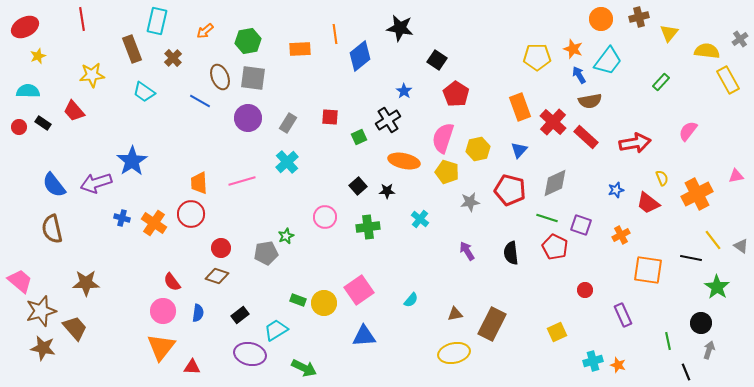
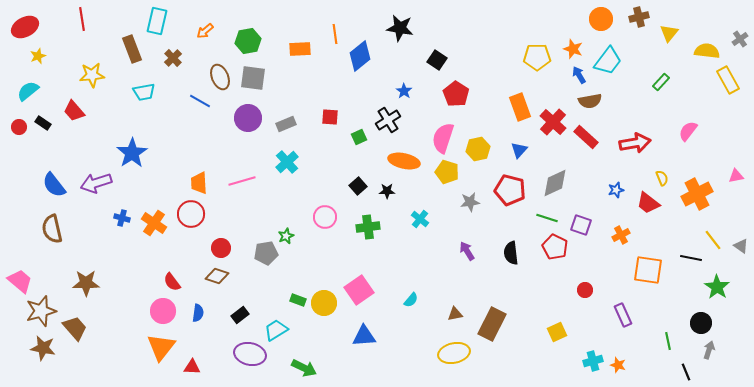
cyan semicircle at (28, 91): rotated 40 degrees counterclockwise
cyan trapezoid at (144, 92): rotated 45 degrees counterclockwise
gray rectangle at (288, 123): moved 2 px left, 1 px down; rotated 36 degrees clockwise
blue star at (132, 161): moved 8 px up
